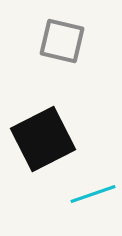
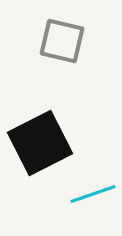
black square: moved 3 px left, 4 px down
